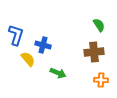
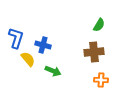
green semicircle: rotated 64 degrees clockwise
blue L-shape: moved 3 px down
green arrow: moved 5 px left, 2 px up
